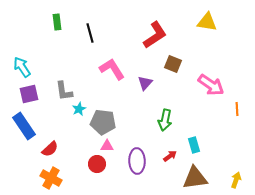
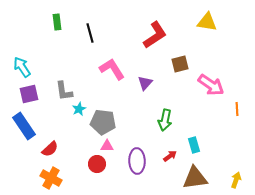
brown square: moved 7 px right; rotated 36 degrees counterclockwise
